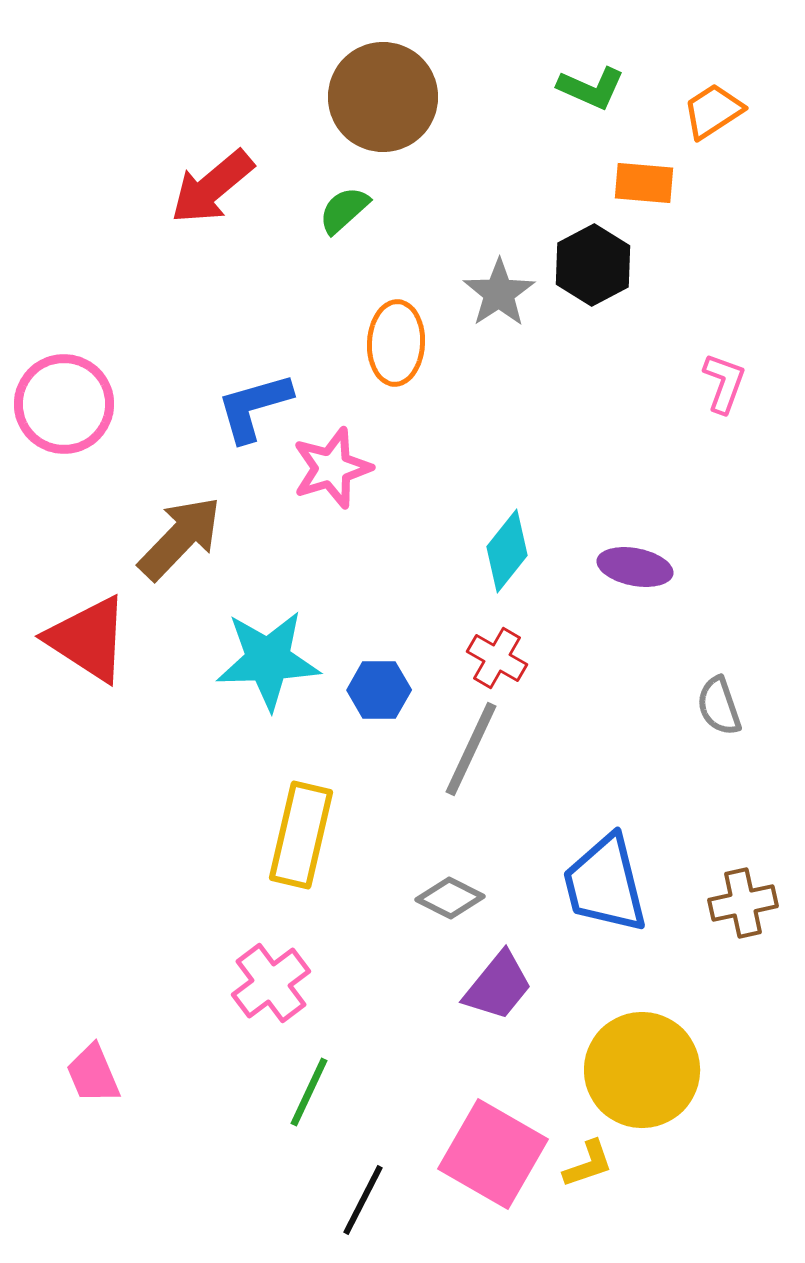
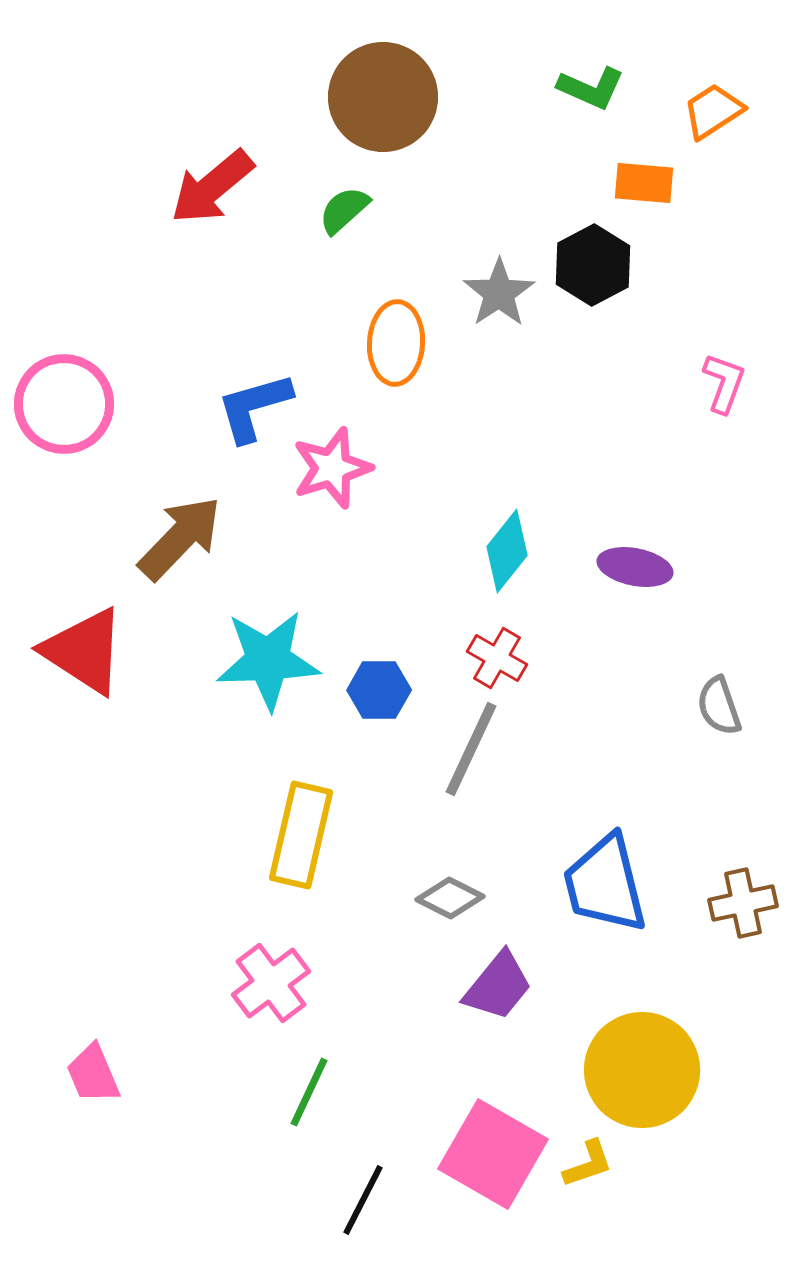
red triangle: moved 4 px left, 12 px down
